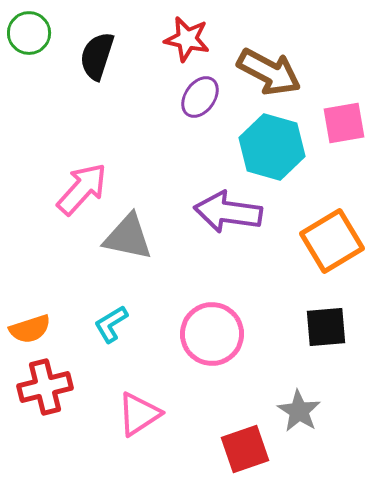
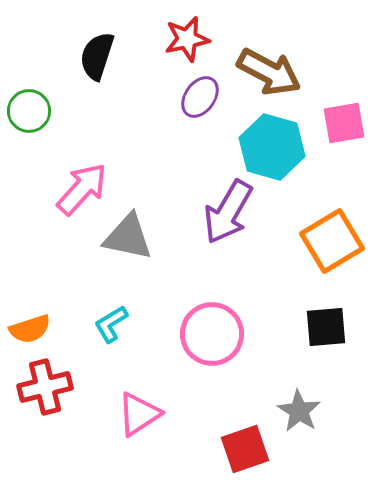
green circle: moved 78 px down
red star: rotated 24 degrees counterclockwise
purple arrow: rotated 68 degrees counterclockwise
